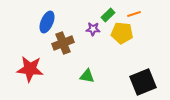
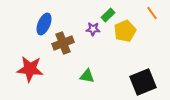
orange line: moved 18 px right, 1 px up; rotated 72 degrees clockwise
blue ellipse: moved 3 px left, 2 px down
yellow pentagon: moved 3 px right, 2 px up; rotated 30 degrees counterclockwise
